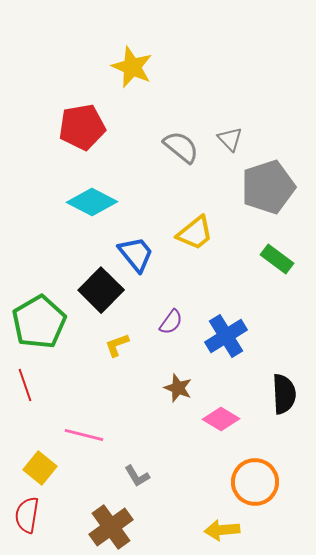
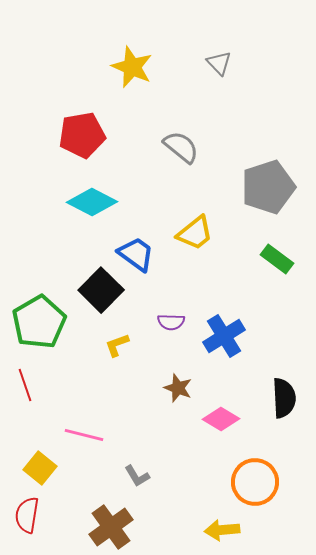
red pentagon: moved 8 px down
gray triangle: moved 11 px left, 76 px up
blue trapezoid: rotated 15 degrees counterclockwise
purple semicircle: rotated 56 degrees clockwise
blue cross: moved 2 px left
black semicircle: moved 4 px down
